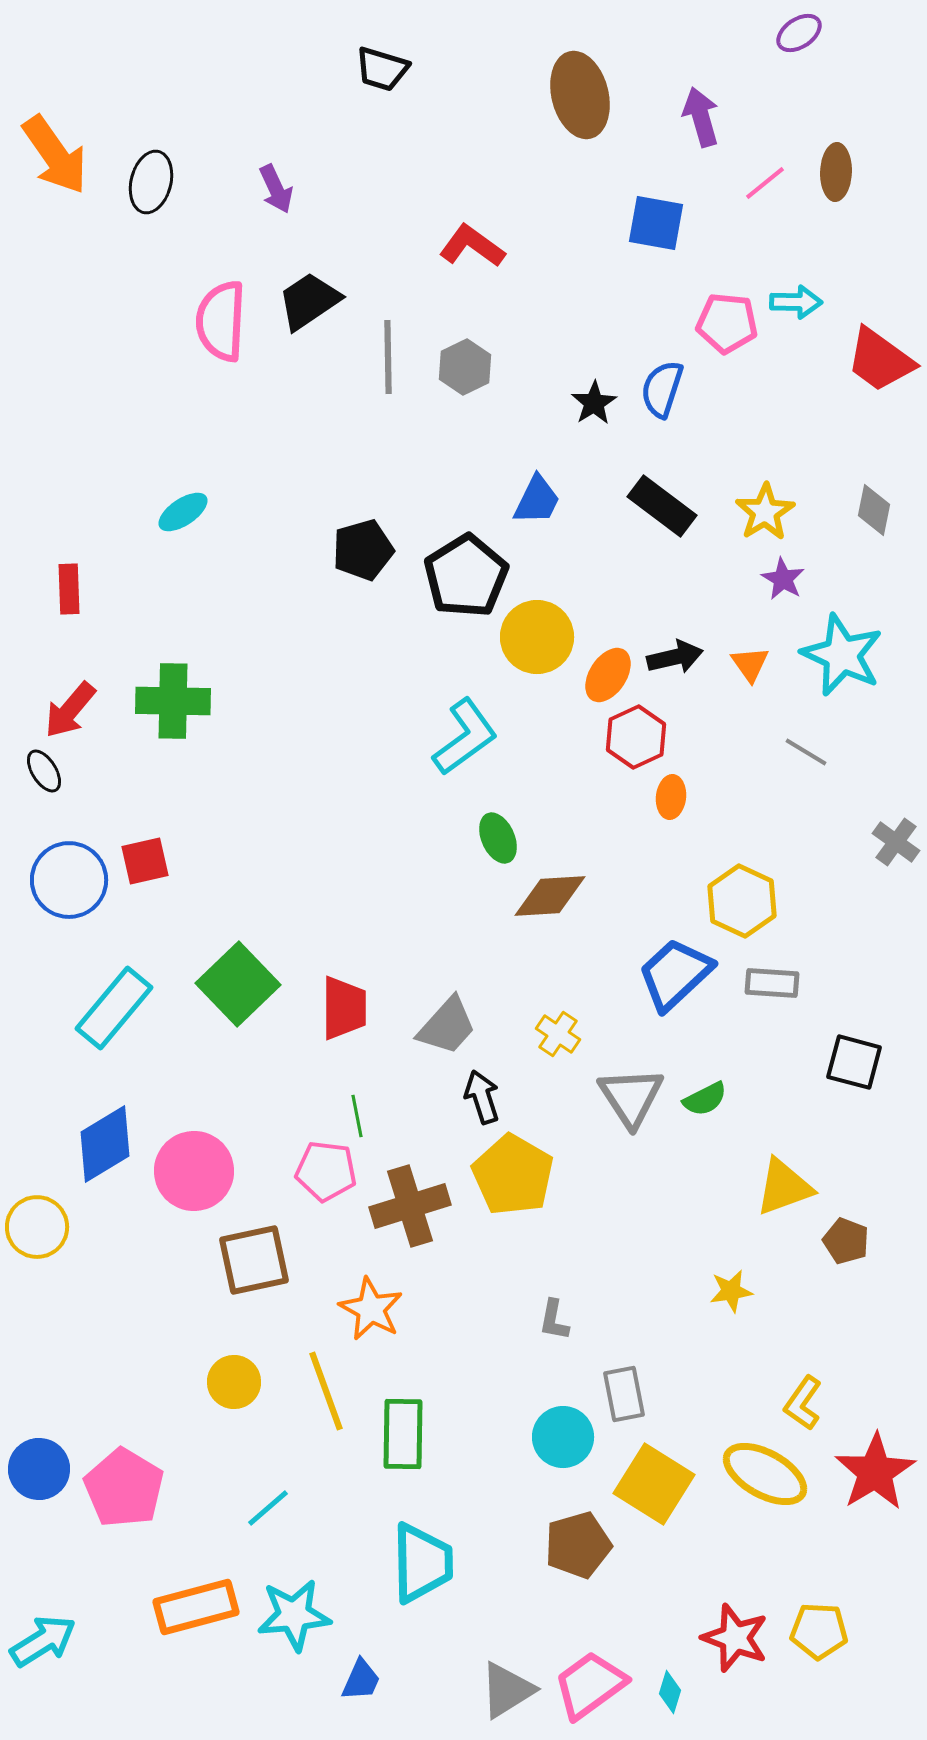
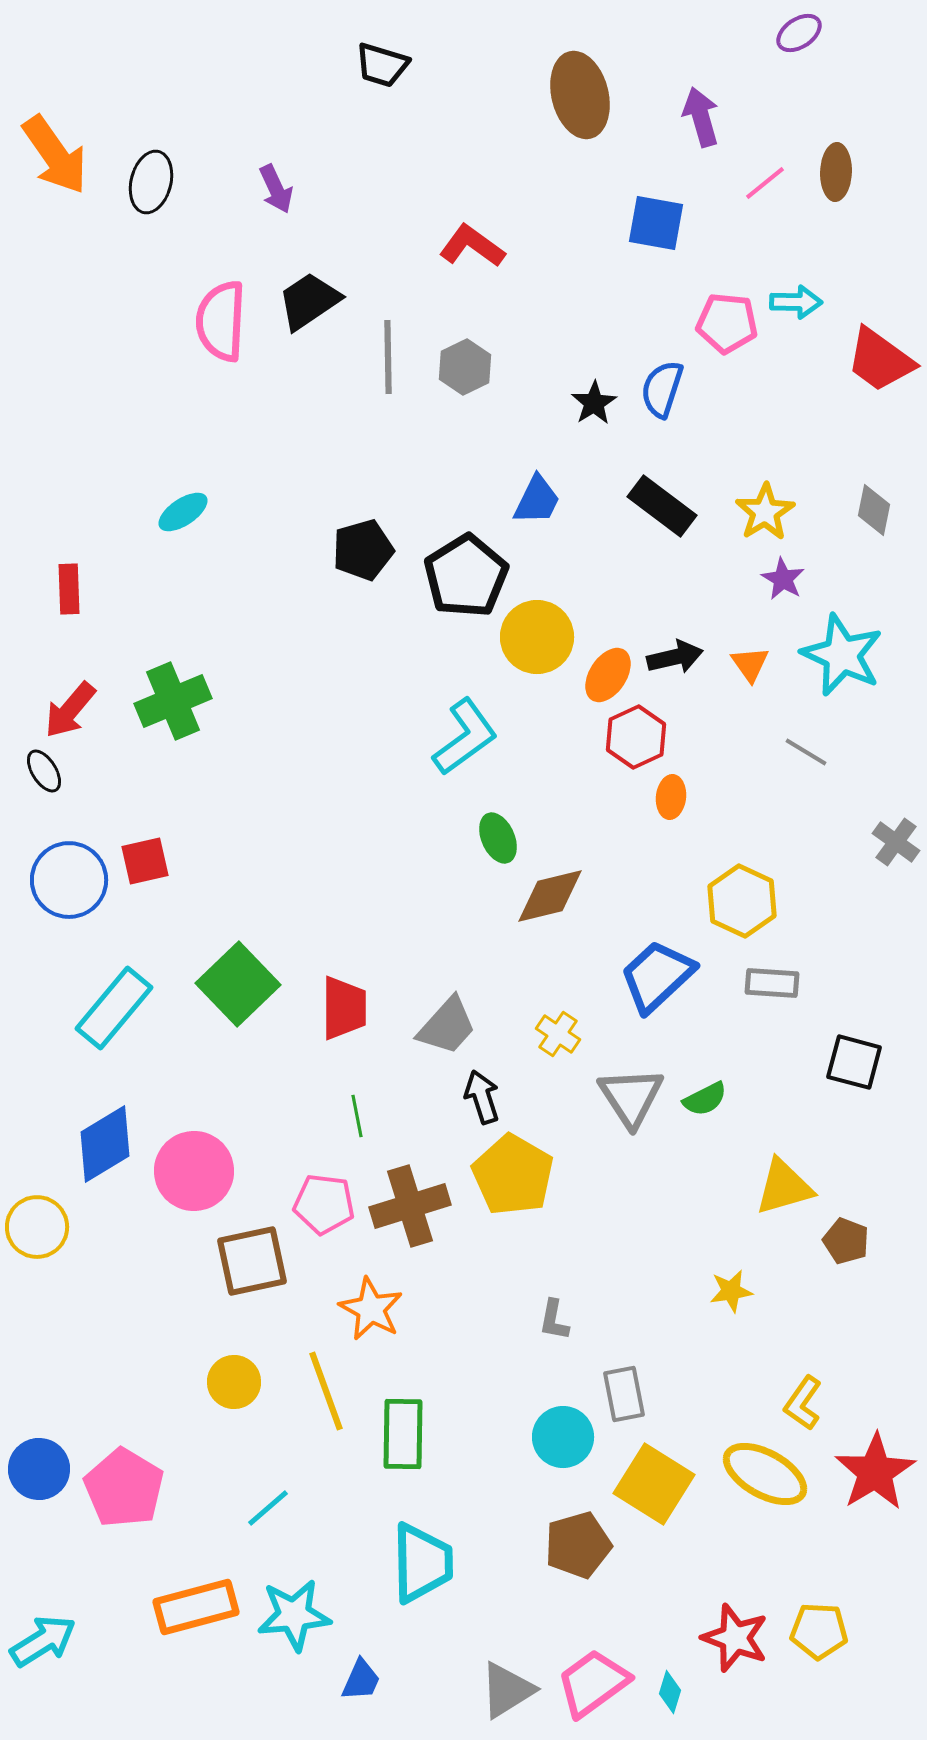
black trapezoid at (382, 69): moved 4 px up
green cross at (173, 701): rotated 24 degrees counterclockwise
brown diamond at (550, 896): rotated 10 degrees counterclockwise
blue trapezoid at (675, 974): moved 18 px left, 2 px down
pink pentagon at (326, 1171): moved 2 px left, 33 px down
yellow triangle at (784, 1187): rotated 4 degrees clockwise
brown square at (254, 1260): moved 2 px left, 1 px down
pink trapezoid at (590, 1685): moved 3 px right, 2 px up
